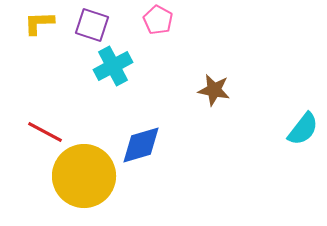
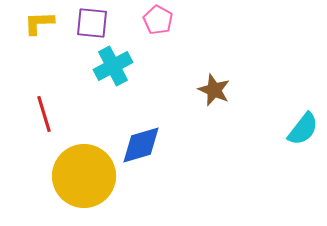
purple square: moved 2 px up; rotated 12 degrees counterclockwise
brown star: rotated 12 degrees clockwise
red line: moved 1 px left, 18 px up; rotated 45 degrees clockwise
